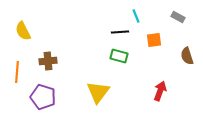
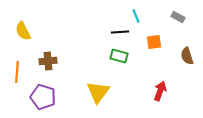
orange square: moved 2 px down
